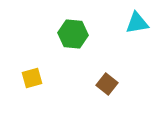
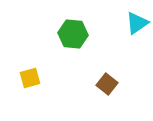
cyan triangle: rotated 25 degrees counterclockwise
yellow square: moved 2 px left
